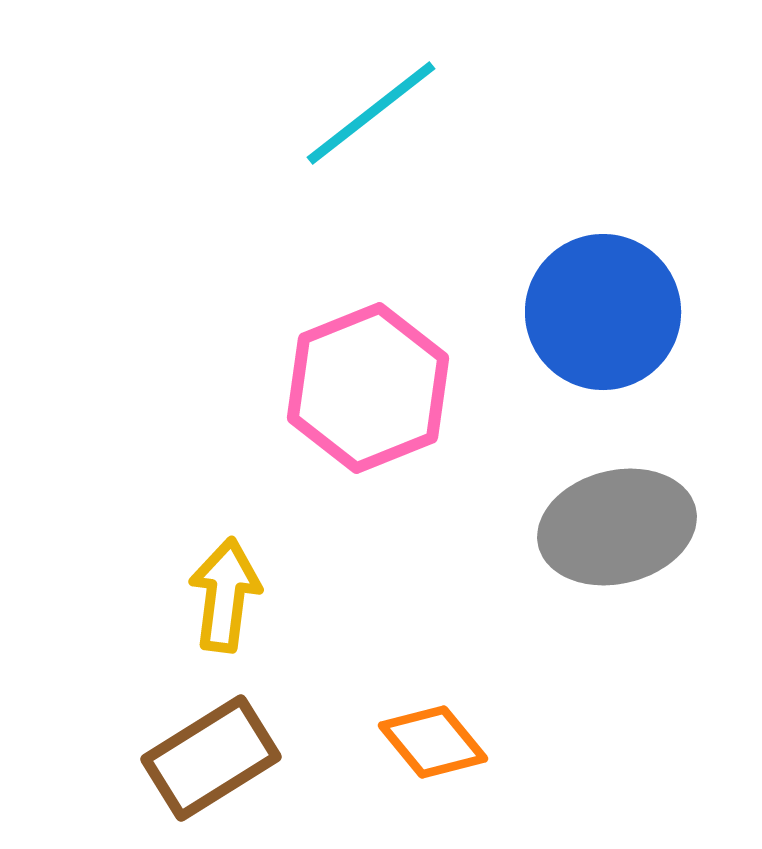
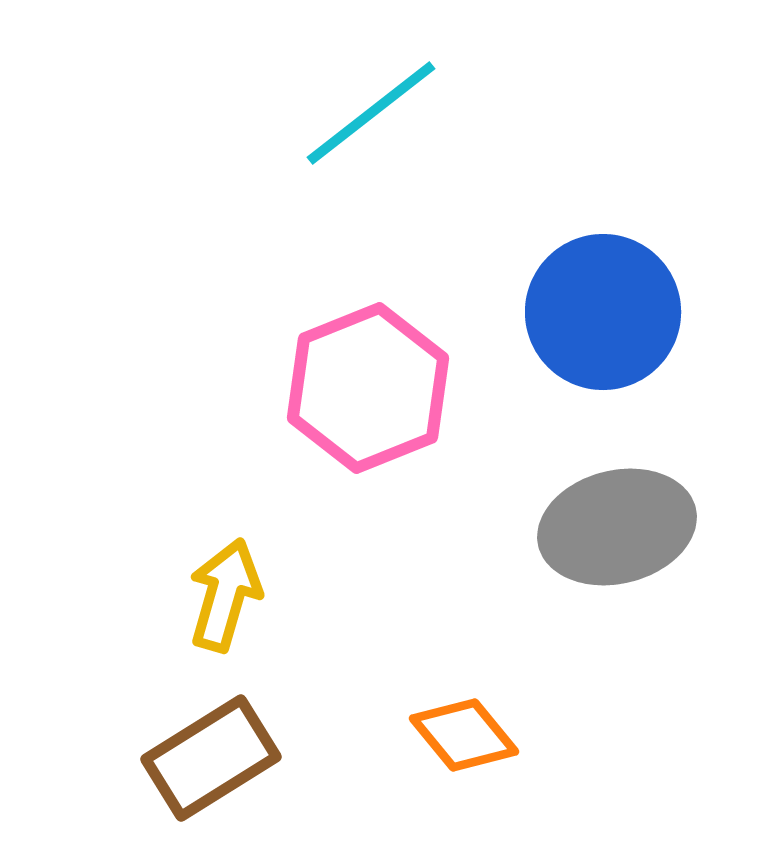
yellow arrow: rotated 9 degrees clockwise
orange diamond: moved 31 px right, 7 px up
